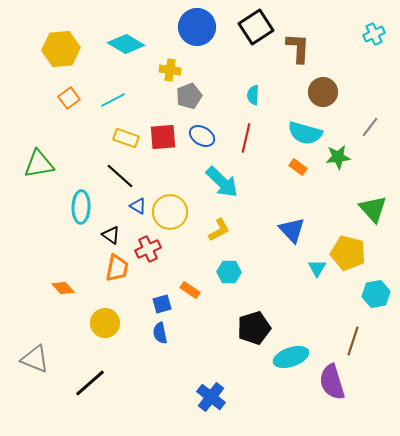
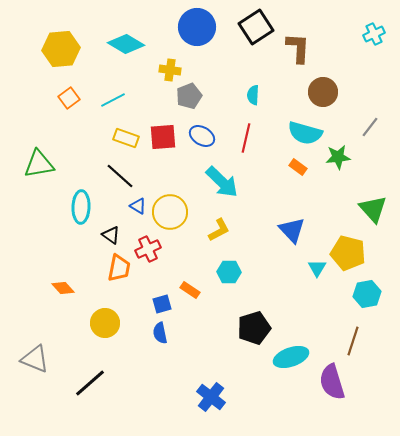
orange trapezoid at (117, 268): moved 2 px right
cyan hexagon at (376, 294): moved 9 px left
